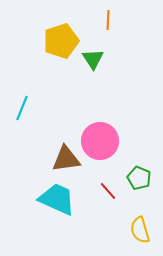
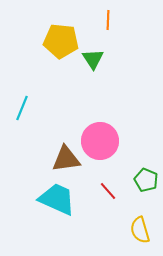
yellow pentagon: rotated 24 degrees clockwise
green pentagon: moved 7 px right, 2 px down
